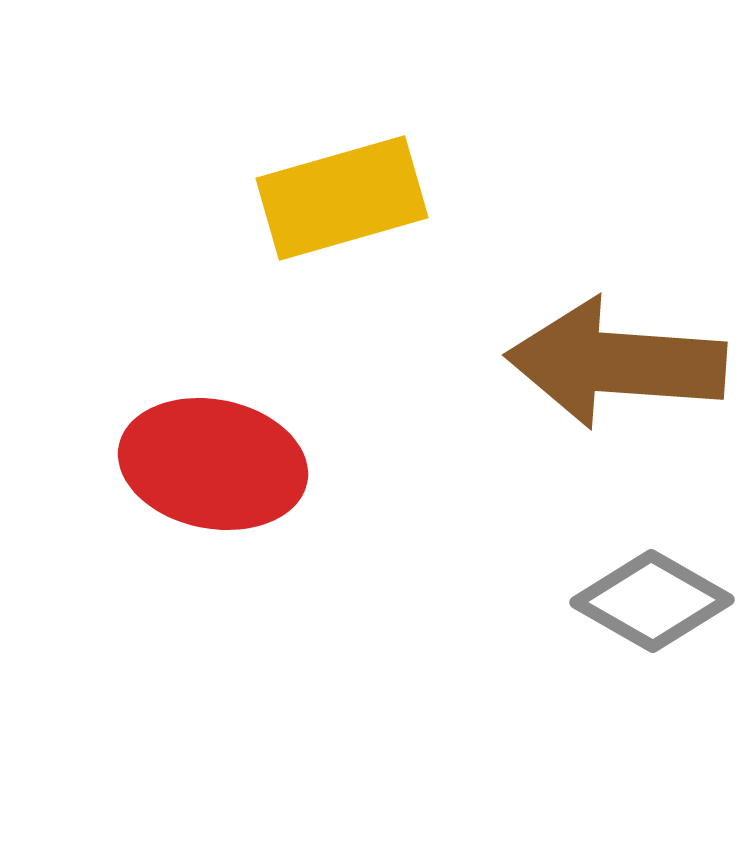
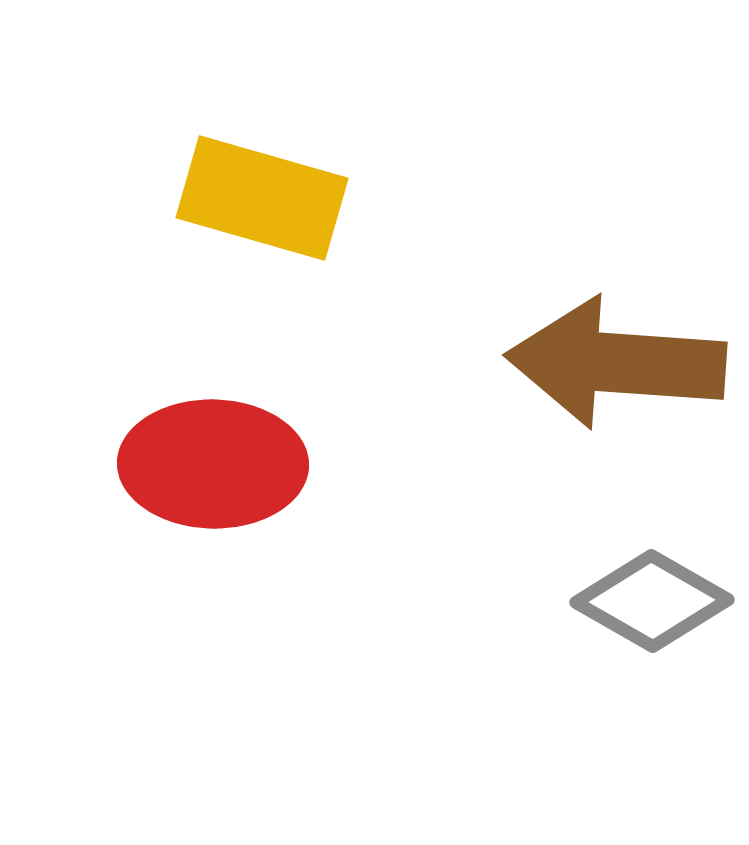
yellow rectangle: moved 80 px left; rotated 32 degrees clockwise
red ellipse: rotated 10 degrees counterclockwise
